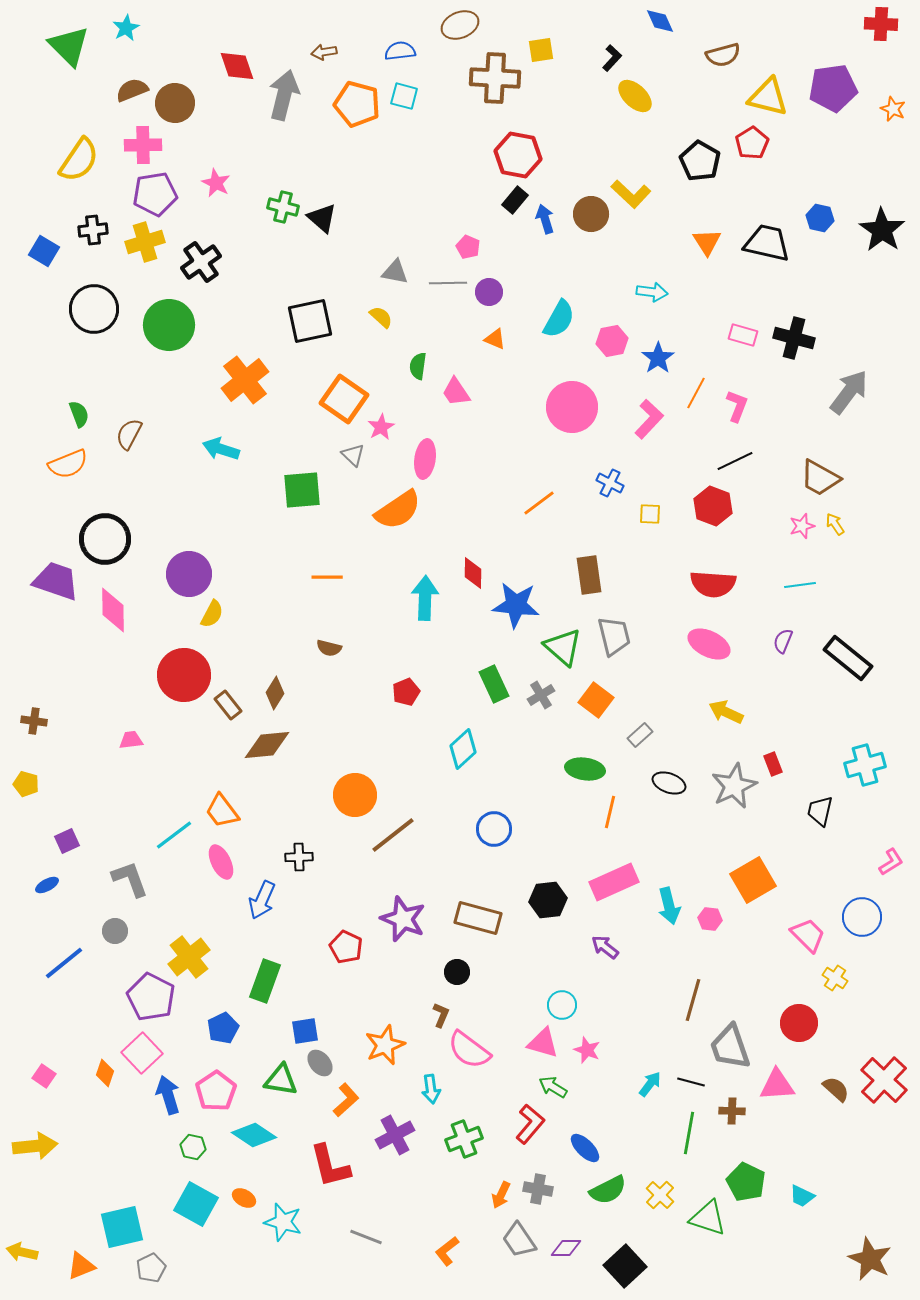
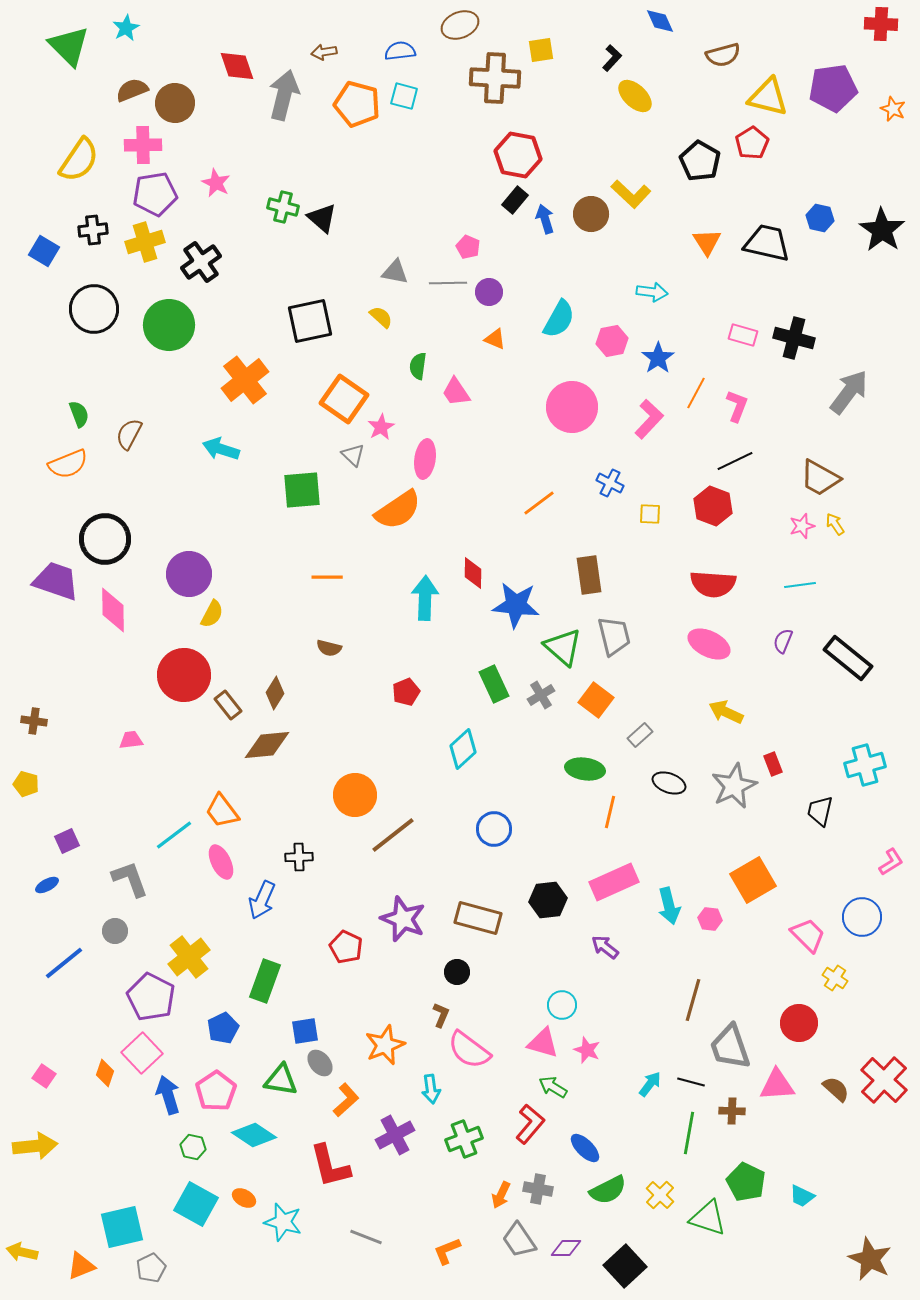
orange L-shape at (447, 1251): rotated 16 degrees clockwise
